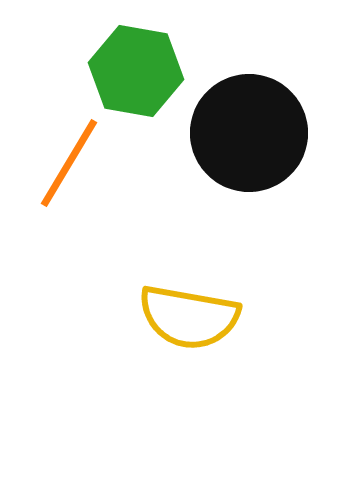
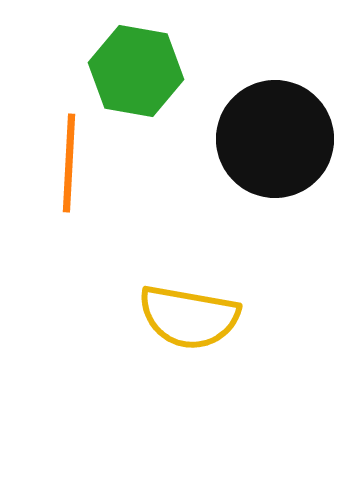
black circle: moved 26 px right, 6 px down
orange line: rotated 28 degrees counterclockwise
